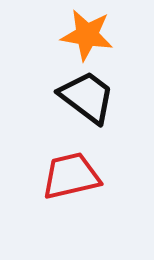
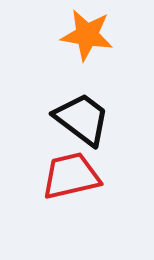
black trapezoid: moved 5 px left, 22 px down
